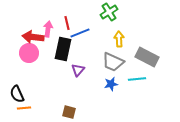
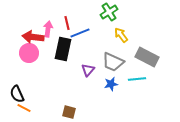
yellow arrow: moved 2 px right, 4 px up; rotated 35 degrees counterclockwise
purple triangle: moved 10 px right
orange line: rotated 32 degrees clockwise
